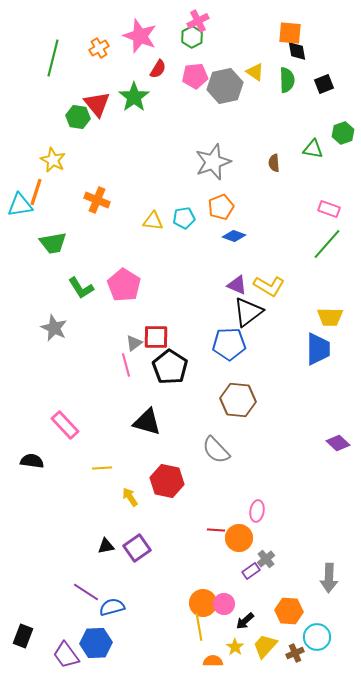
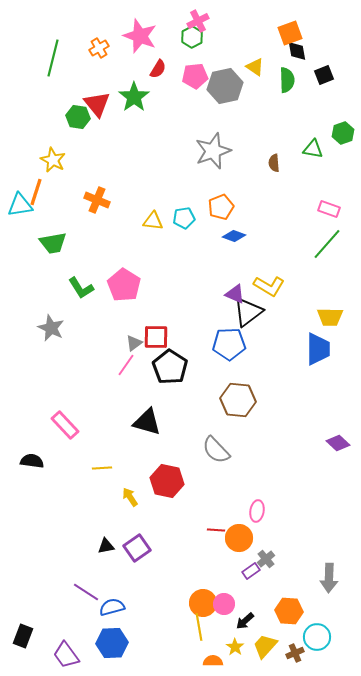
orange square at (290, 33): rotated 25 degrees counterclockwise
yellow triangle at (255, 72): moved 5 px up
black square at (324, 84): moved 9 px up
gray star at (213, 162): moved 11 px up
purple triangle at (237, 285): moved 2 px left, 9 px down
gray star at (54, 328): moved 3 px left
pink line at (126, 365): rotated 50 degrees clockwise
blue hexagon at (96, 643): moved 16 px right
